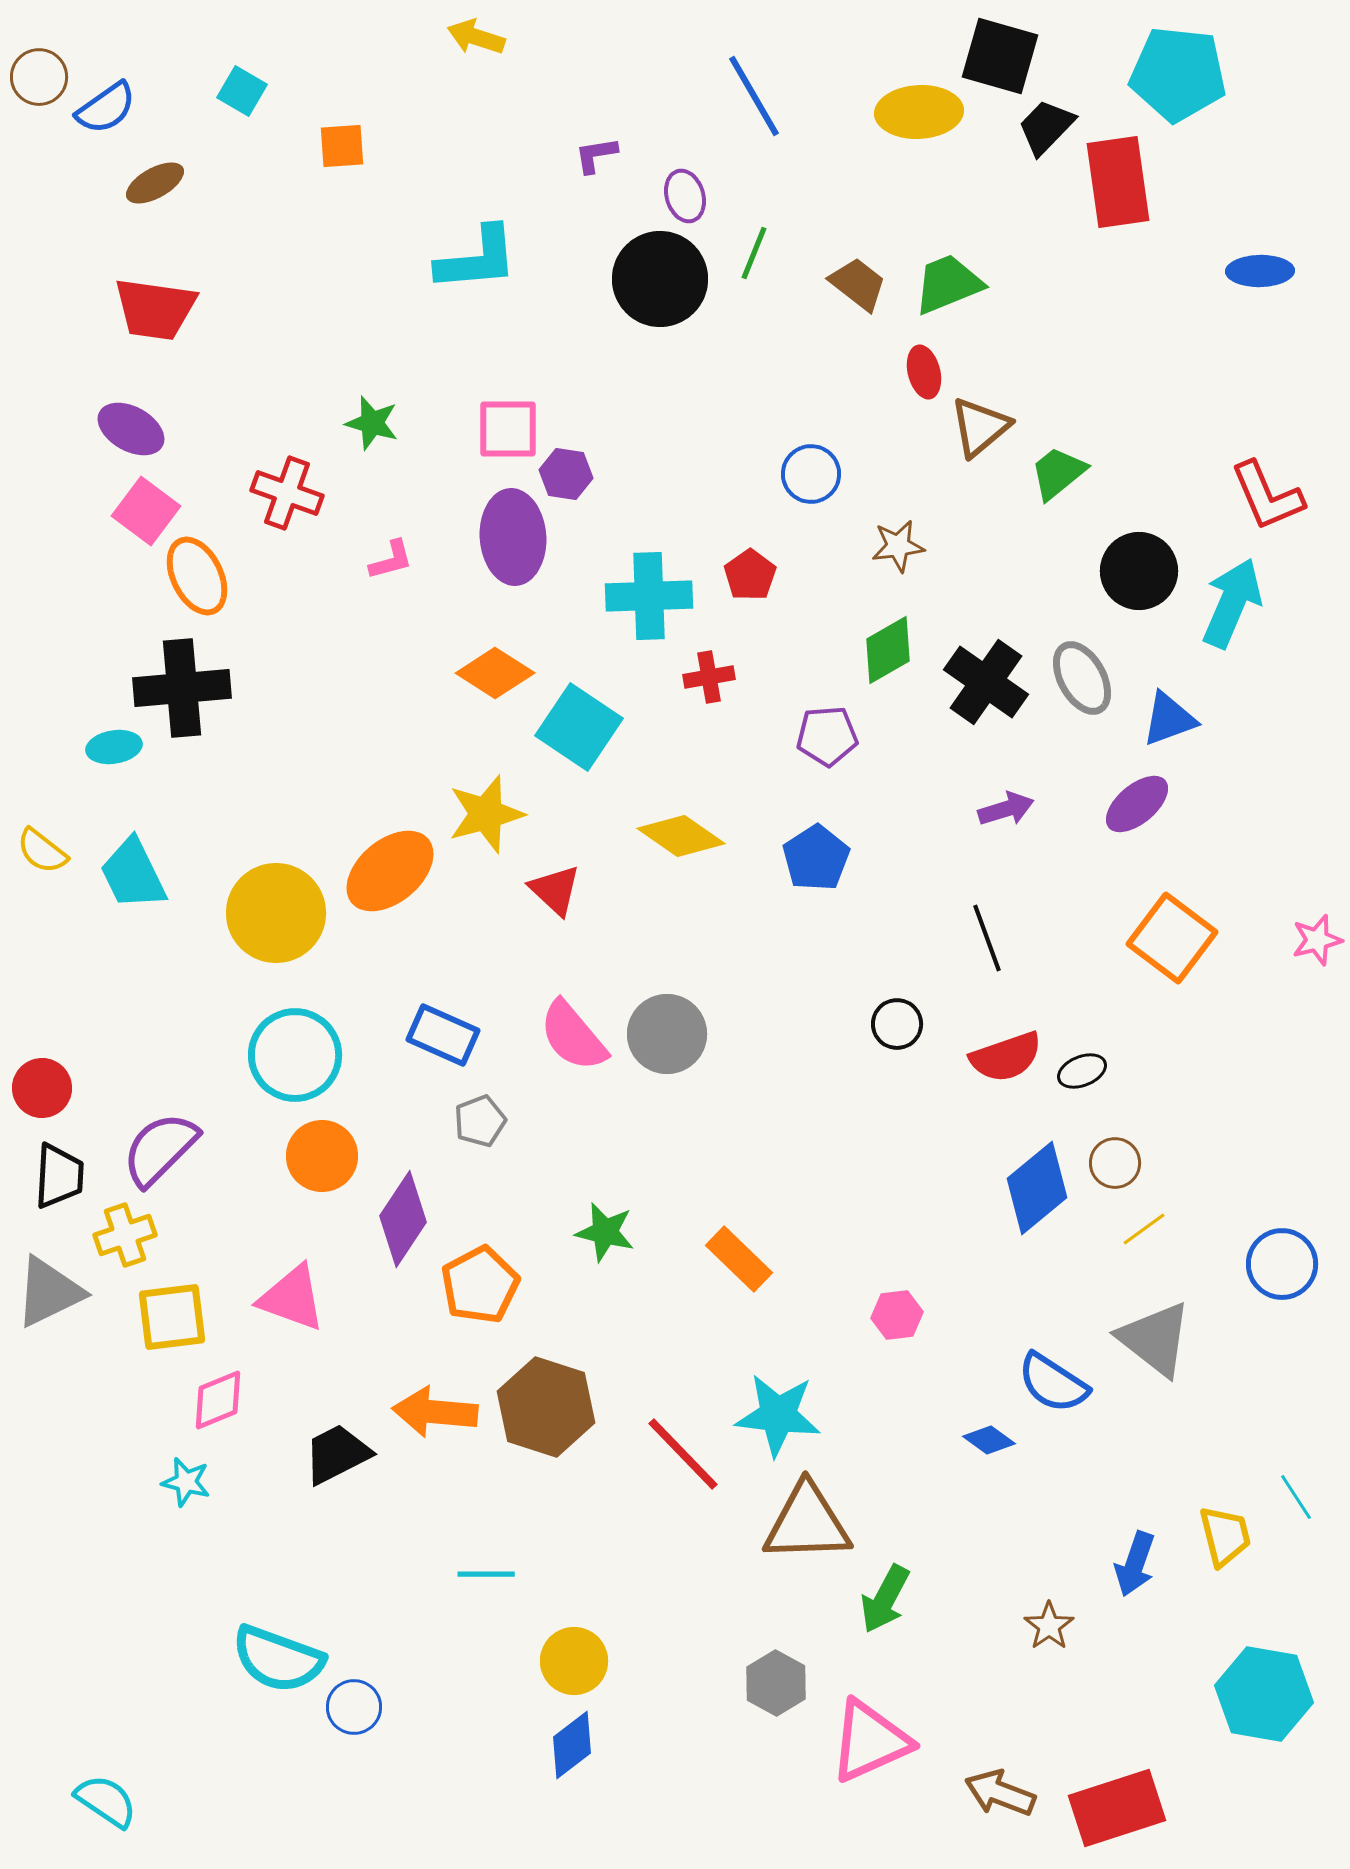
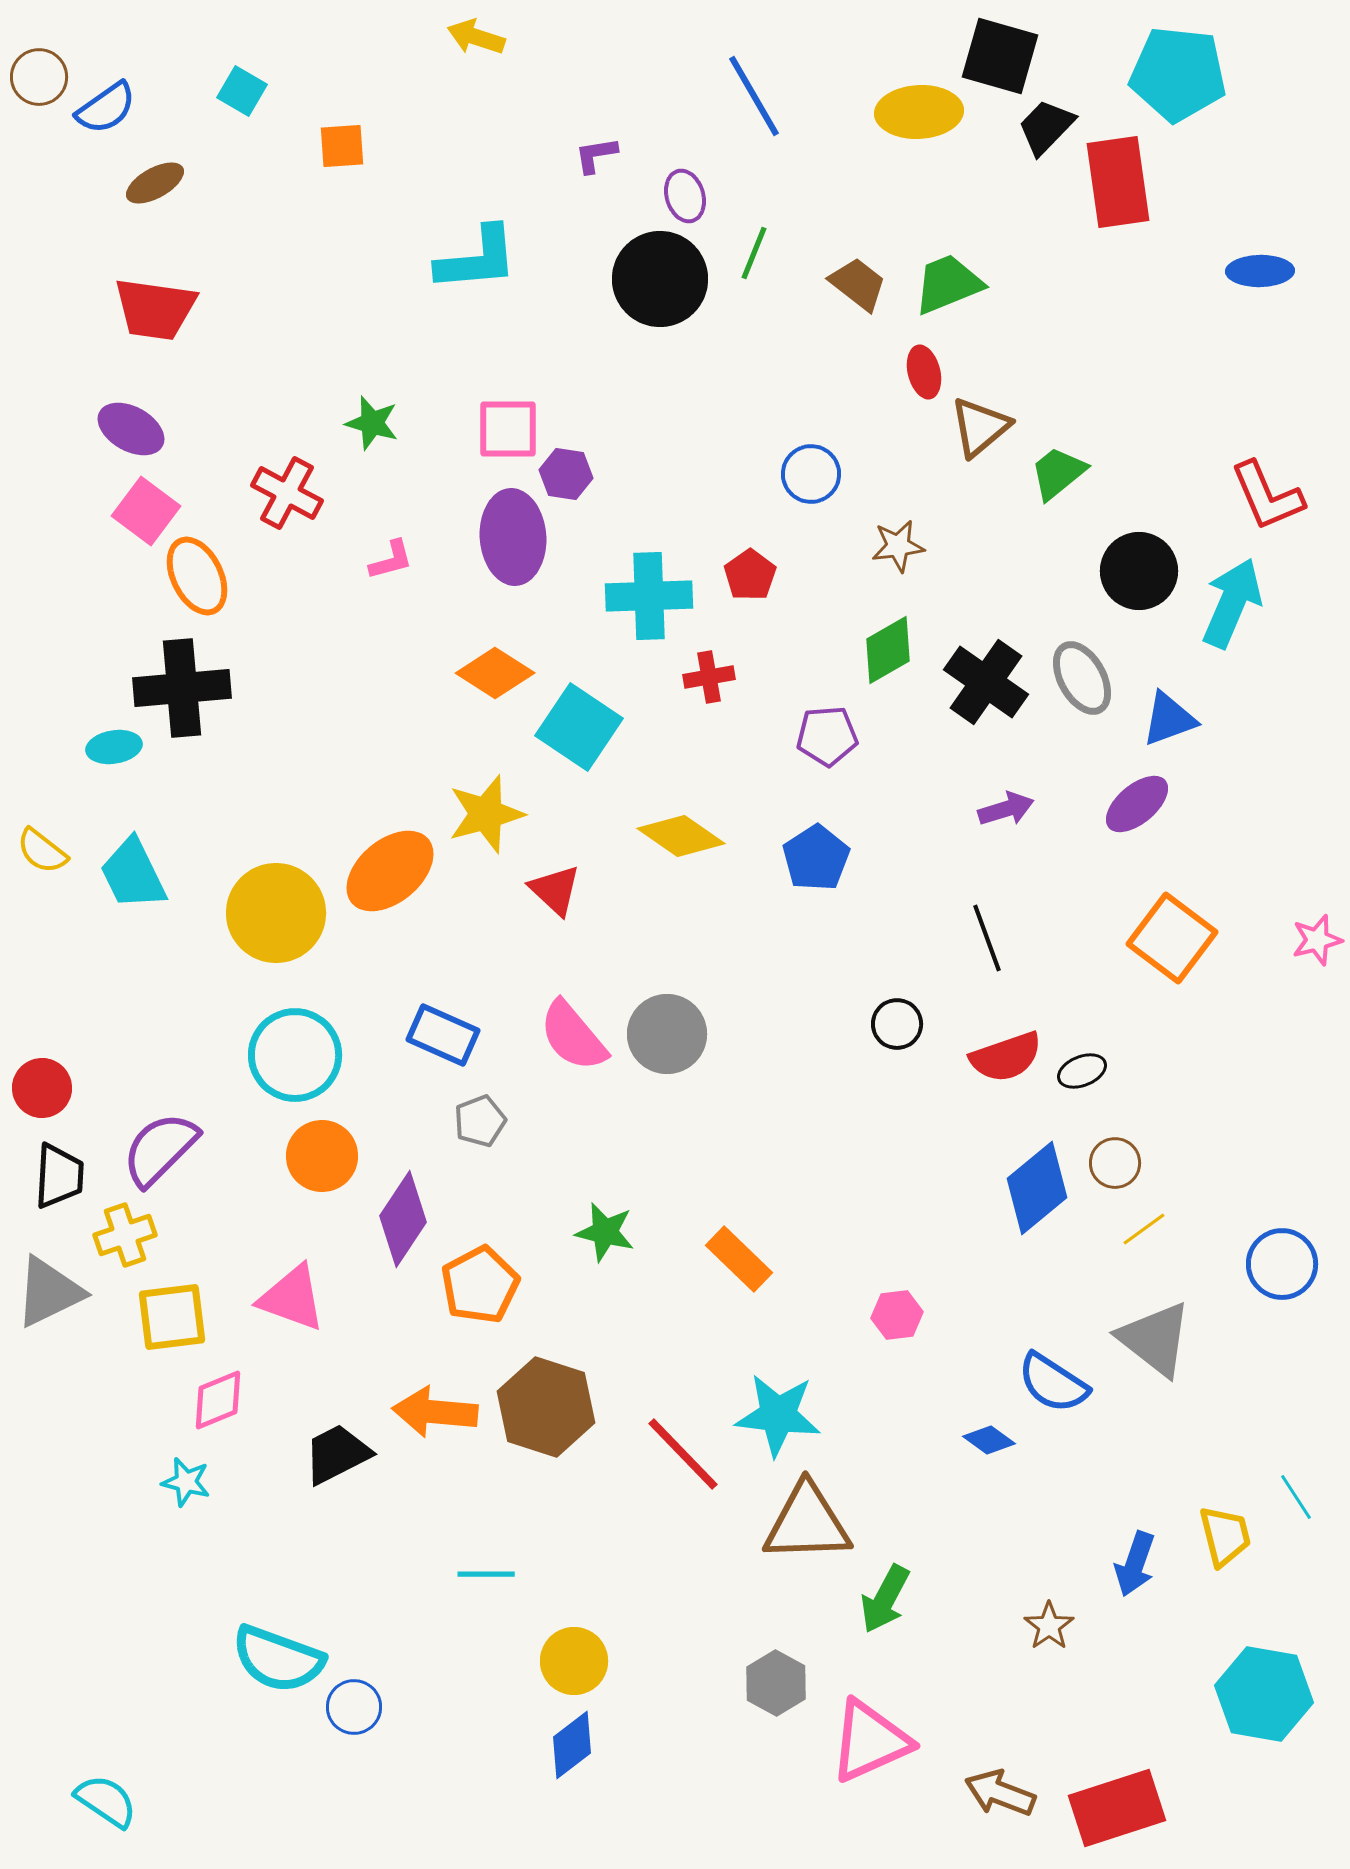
red cross at (287, 493): rotated 8 degrees clockwise
